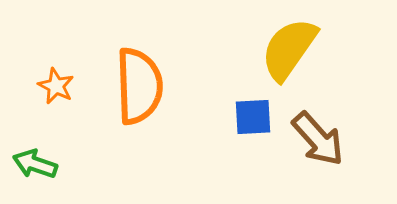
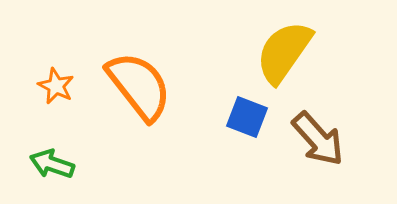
yellow semicircle: moved 5 px left, 3 px down
orange semicircle: rotated 36 degrees counterclockwise
blue square: moved 6 px left; rotated 24 degrees clockwise
green arrow: moved 17 px right
